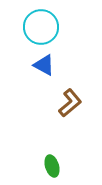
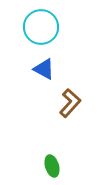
blue triangle: moved 4 px down
brown L-shape: rotated 8 degrees counterclockwise
